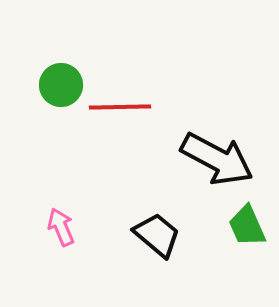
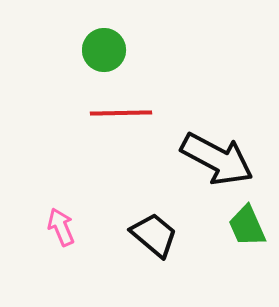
green circle: moved 43 px right, 35 px up
red line: moved 1 px right, 6 px down
black trapezoid: moved 3 px left
